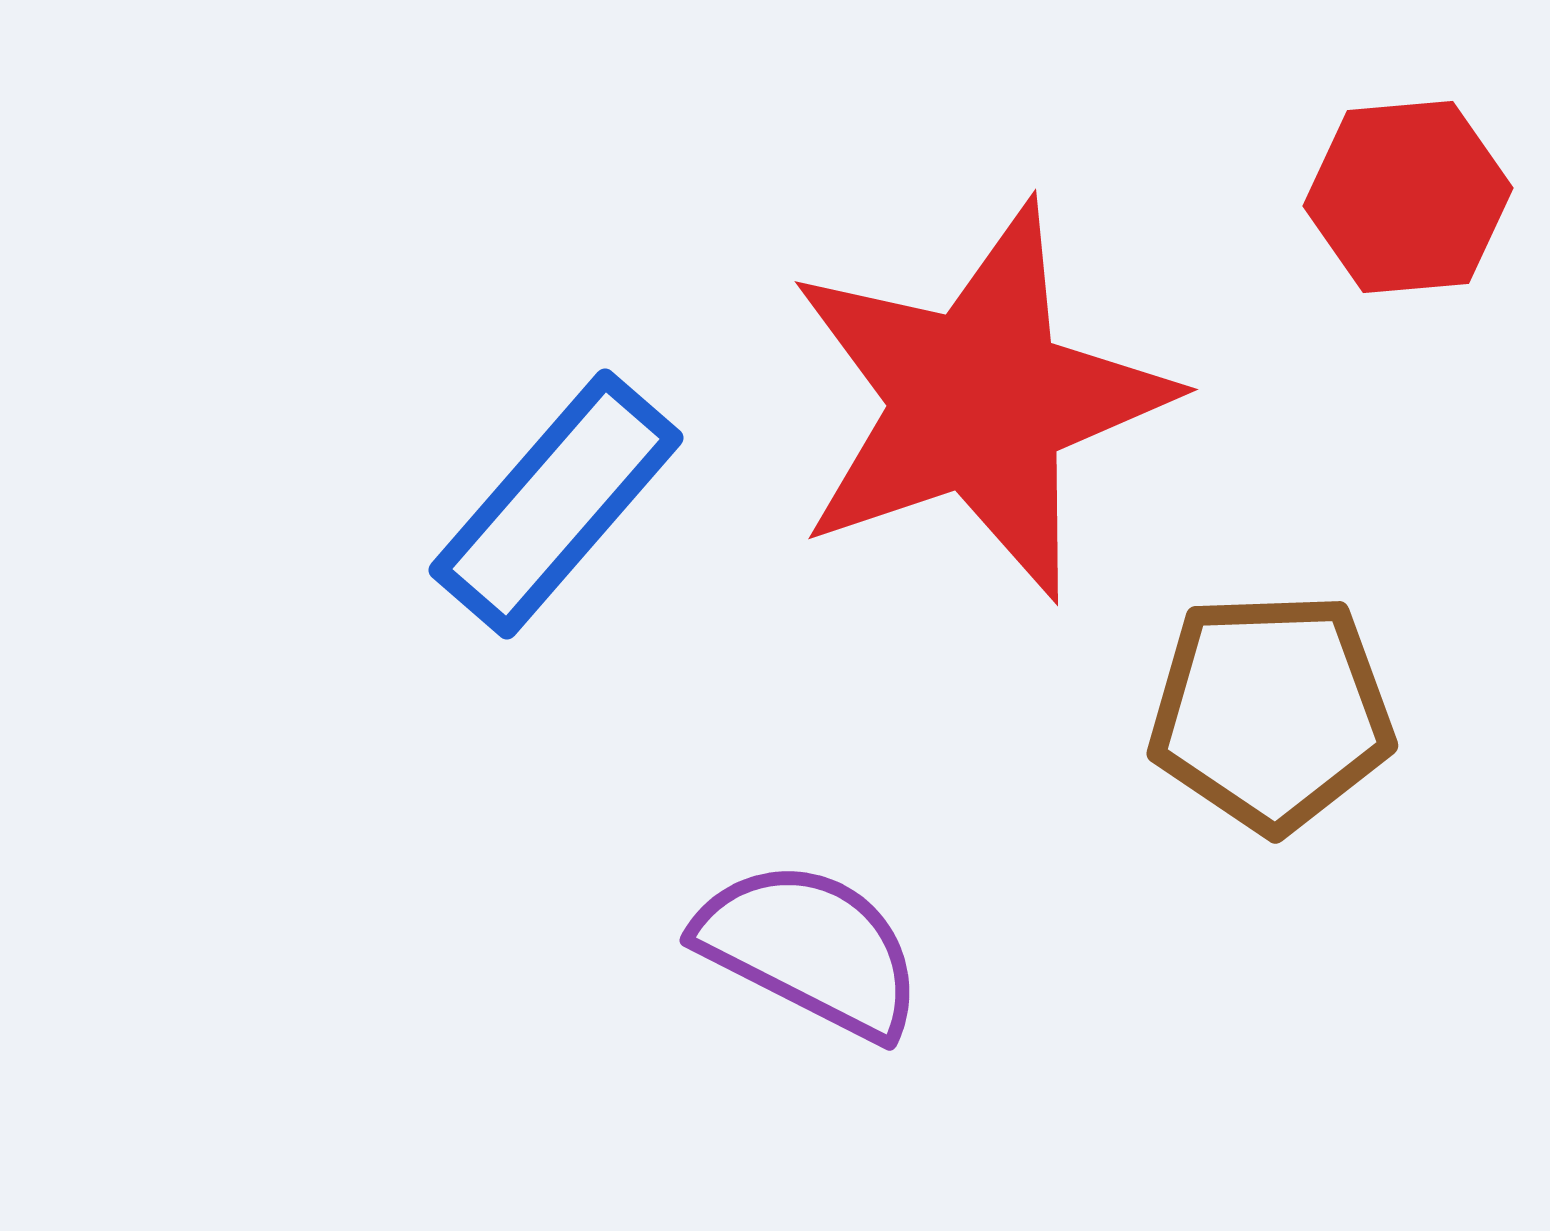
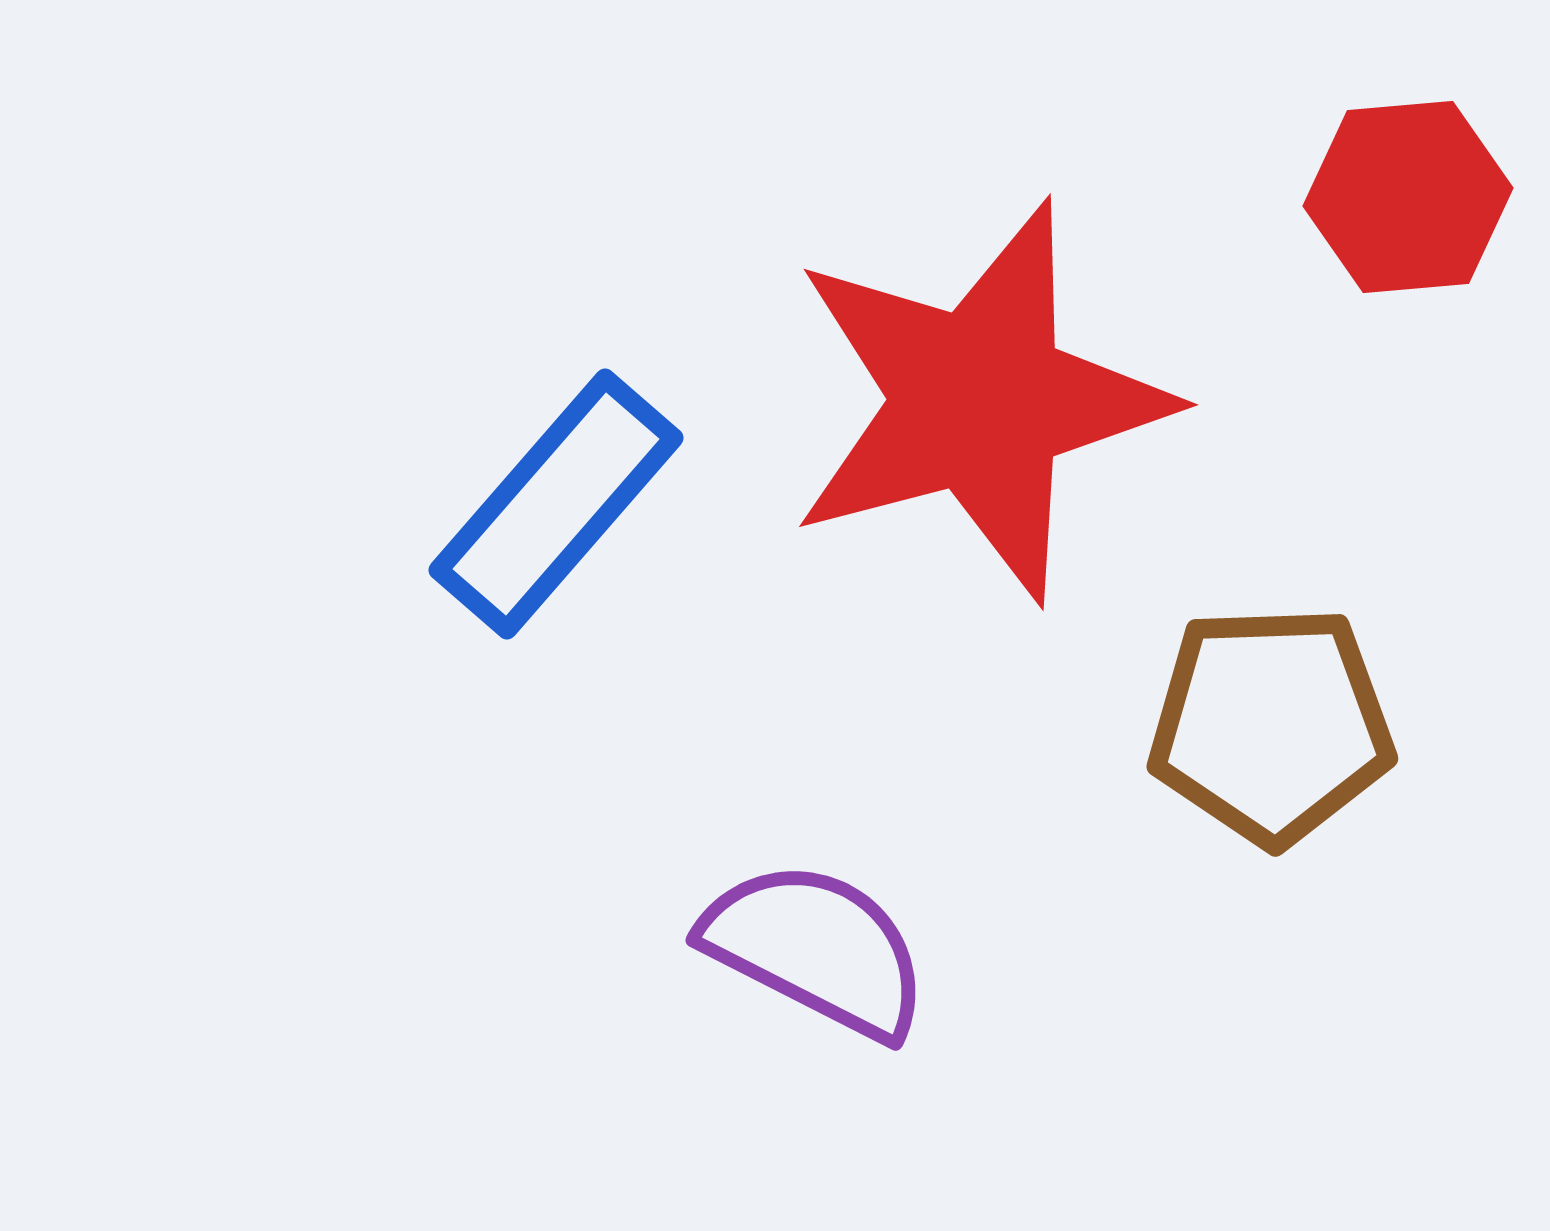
red star: rotated 4 degrees clockwise
brown pentagon: moved 13 px down
purple semicircle: moved 6 px right
